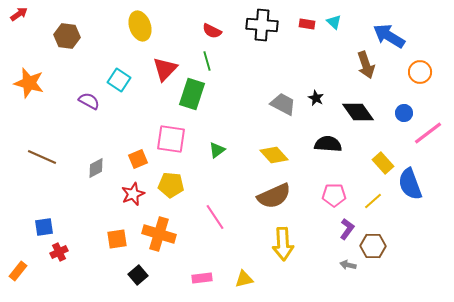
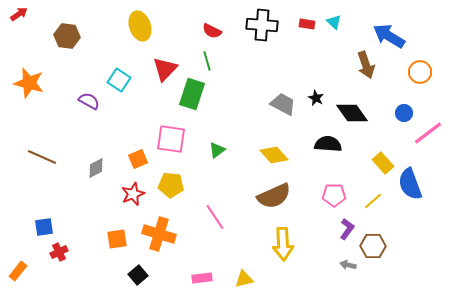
black diamond at (358, 112): moved 6 px left, 1 px down
